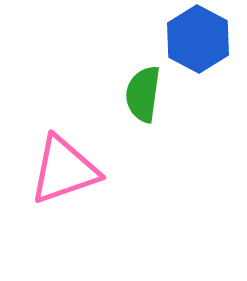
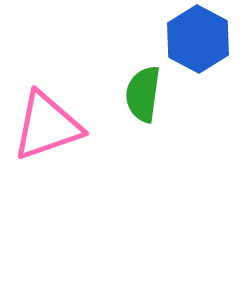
pink triangle: moved 17 px left, 44 px up
